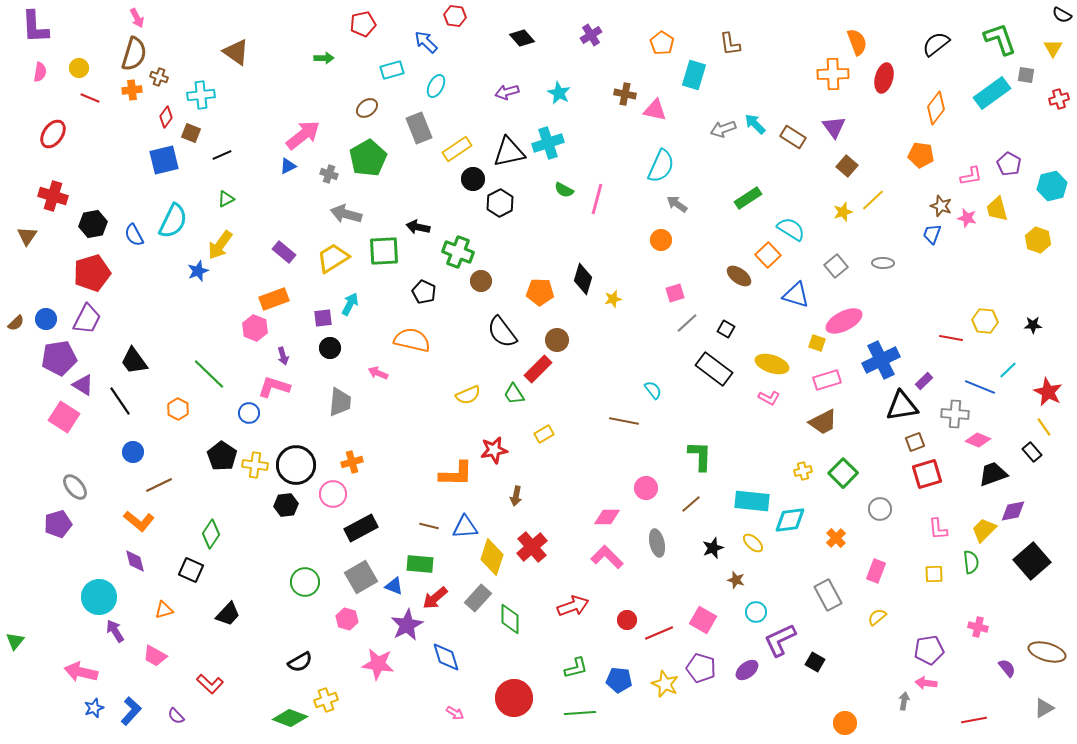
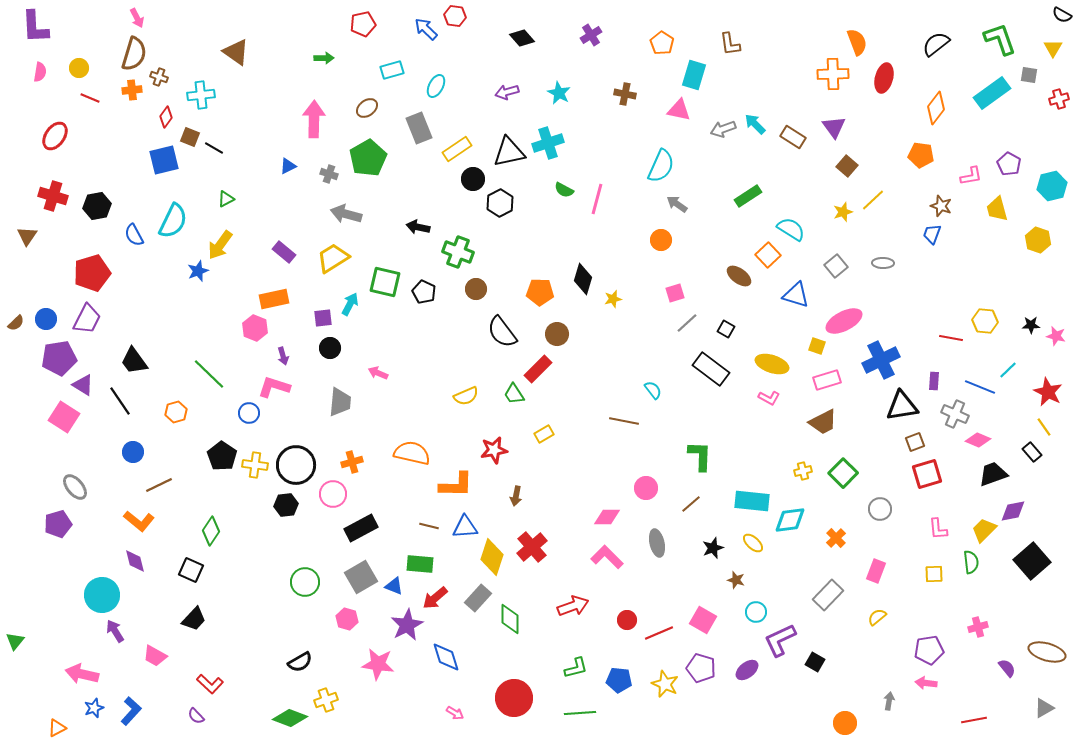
blue arrow at (426, 42): moved 13 px up
gray square at (1026, 75): moved 3 px right
pink triangle at (655, 110): moved 24 px right
brown square at (191, 133): moved 1 px left, 4 px down
red ellipse at (53, 134): moved 2 px right, 2 px down
pink arrow at (303, 135): moved 11 px right, 16 px up; rotated 51 degrees counterclockwise
black line at (222, 155): moved 8 px left, 7 px up; rotated 54 degrees clockwise
green rectangle at (748, 198): moved 2 px up
pink star at (967, 218): moved 89 px right, 118 px down
black hexagon at (93, 224): moved 4 px right, 18 px up
green square at (384, 251): moved 1 px right, 31 px down; rotated 16 degrees clockwise
brown circle at (481, 281): moved 5 px left, 8 px down
orange rectangle at (274, 299): rotated 8 degrees clockwise
black star at (1033, 325): moved 2 px left
orange semicircle at (412, 340): moved 113 px down
brown circle at (557, 340): moved 6 px up
yellow square at (817, 343): moved 3 px down
black rectangle at (714, 369): moved 3 px left
purple rectangle at (924, 381): moved 10 px right; rotated 42 degrees counterclockwise
yellow semicircle at (468, 395): moved 2 px left, 1 px down
orange hexagon at (178, 409): moved 2 px left, 3 px down; rotated 15 degrees clockwise
gray cross at (955, 414): rotated 20 degrees clockwise
orange L-shape at (456, 474): moved 11 px down
green diamond at (211, 534): moved 3 px up
gray rectangle at (828, 595): rotated 72 degrees clockwise
cyan circle at (99, 597): moved 3 px right, 2 px up
orange triangle at (164, 610): moved 107 px left, 118 px down; rotated 12 degrees counterclockwise
black trapezoid at (228, 614): moved 34 px left, 5 px down
pink cross at (978, 627): rotated 30 degrees counterclockwise
pink arrow at (81, 672): moved 1 px right, 2 px down
gray arrow at (904, 701): moved 15 px left
purple semicircle at (176, 716): moved 20 px right
